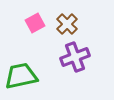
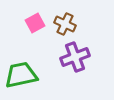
brown cross: moved 2 px left; rotated 20 degrees counterclockwise
green trapezoid: moved 1 px up
